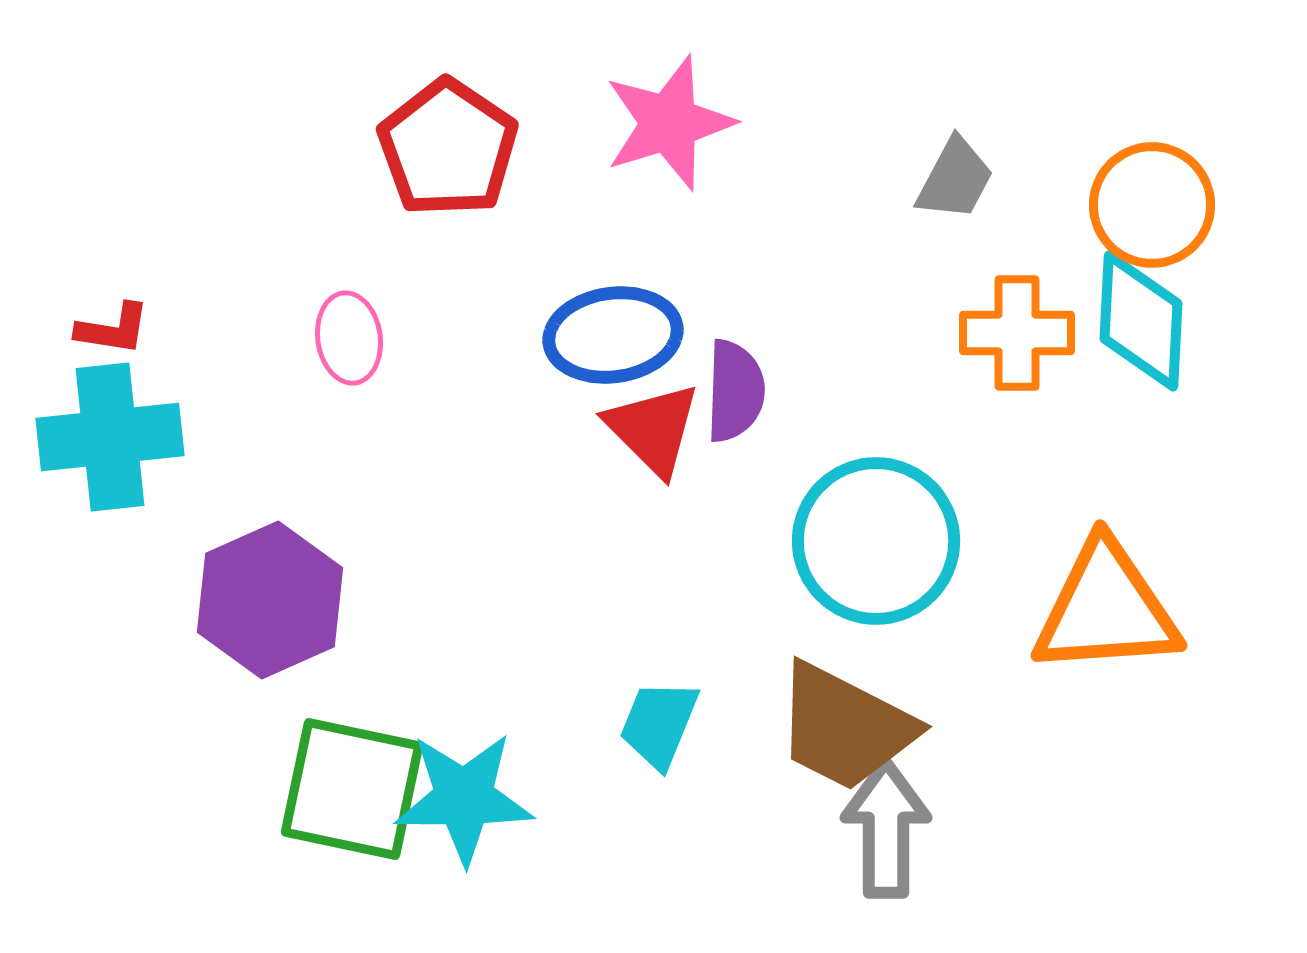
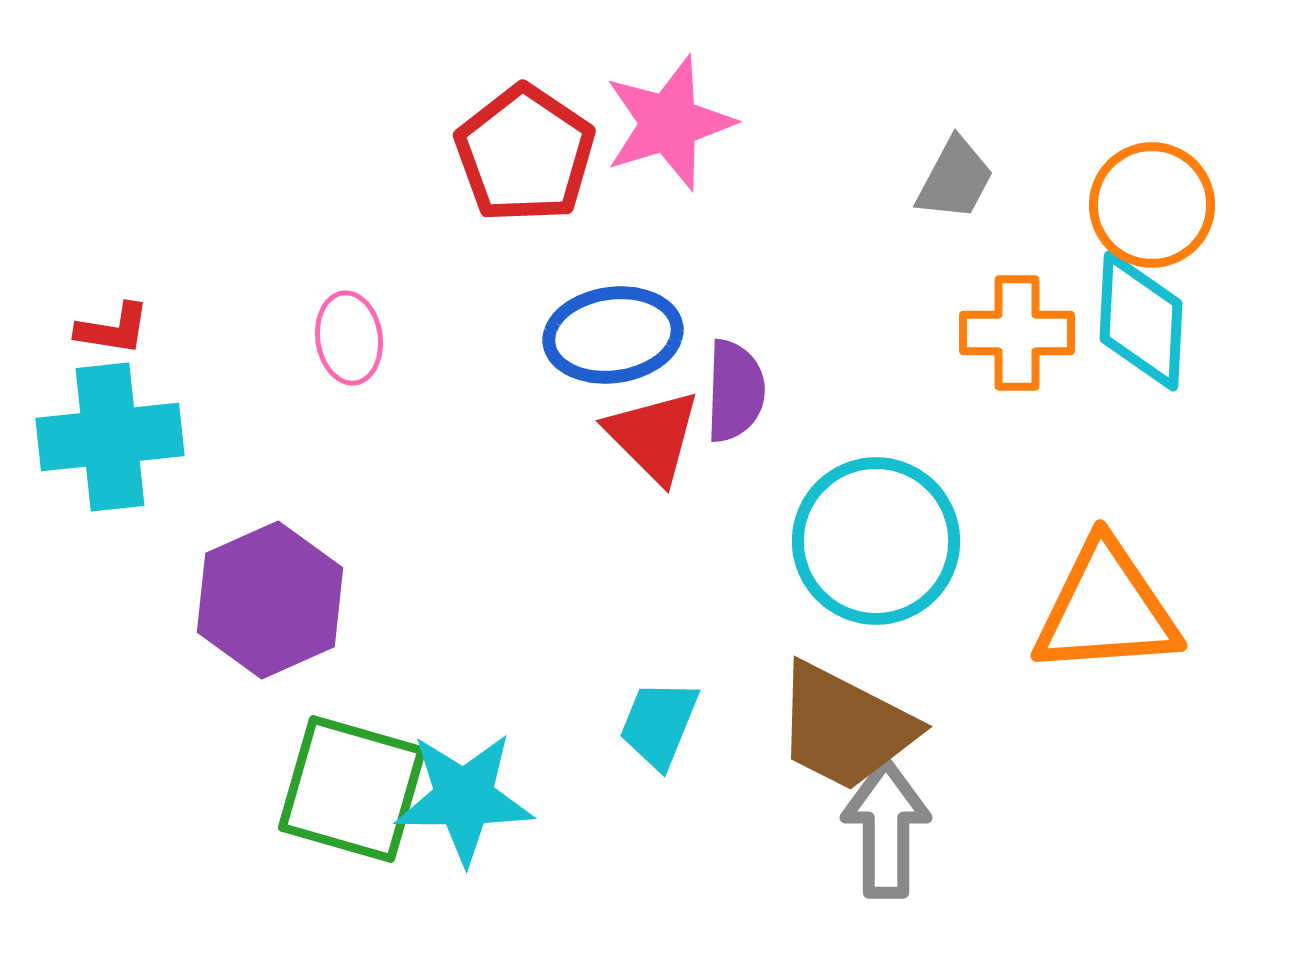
red pentagon: moved 77 px right, 6 px down
red triangle: moved 7 px down
green square: rotated 4 degrees clockwise
